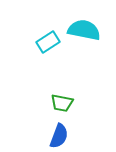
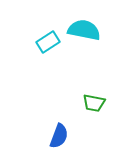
green trapezoid: moved 32 px right
